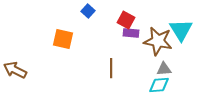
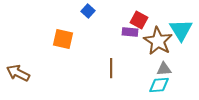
red square: moved 13 px right
purple rectangle: moved 1 px left, 1 px up
brown star: rotated 20 degrees clockwise
brown arrow: moved 3 px right, 3 px down
